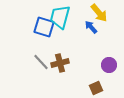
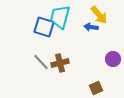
yellow arrow: moved 2 px down
blue arrow: rotated 40 degrees counterclockwise
purple circle: moved 4 px right, 6 px up
